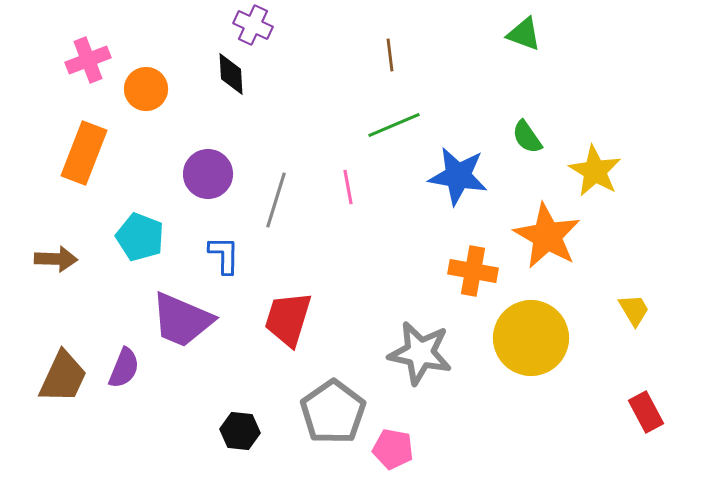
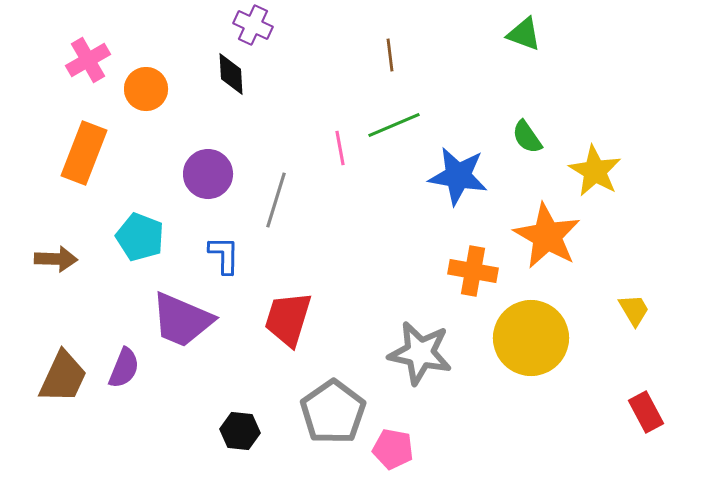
pink cross: rotated 9 degrees counterclockwise
pink line: moved 8 px left, 39 px up
